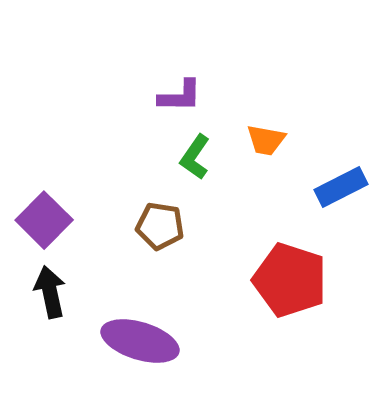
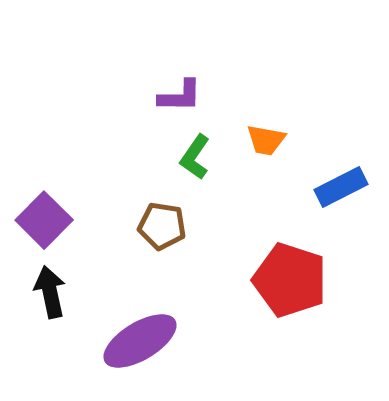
brown pentagon: moved 2 px right
purple ellipse: rotated 48 degrees counterclockwise
